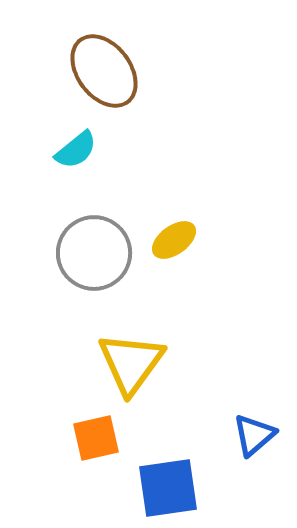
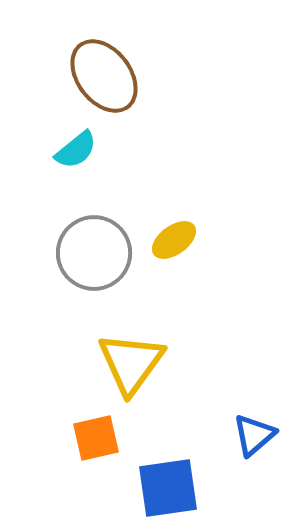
brown ellipse: moved 5 px down
